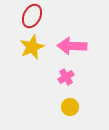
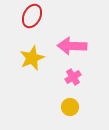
yellow star: moved 11 px down
pink cross: moved 7 px right
